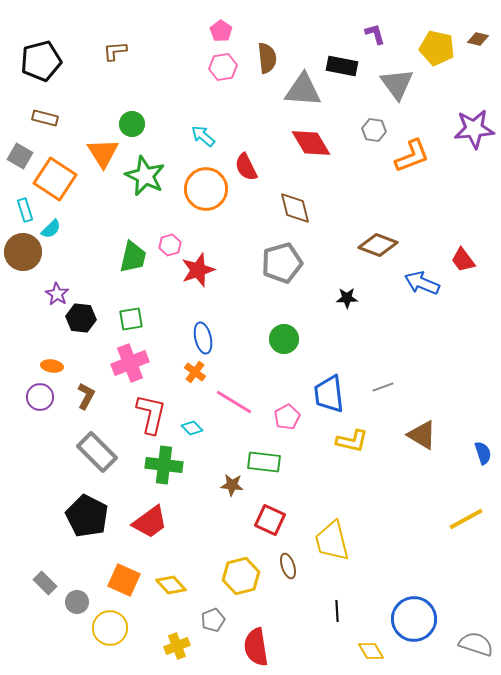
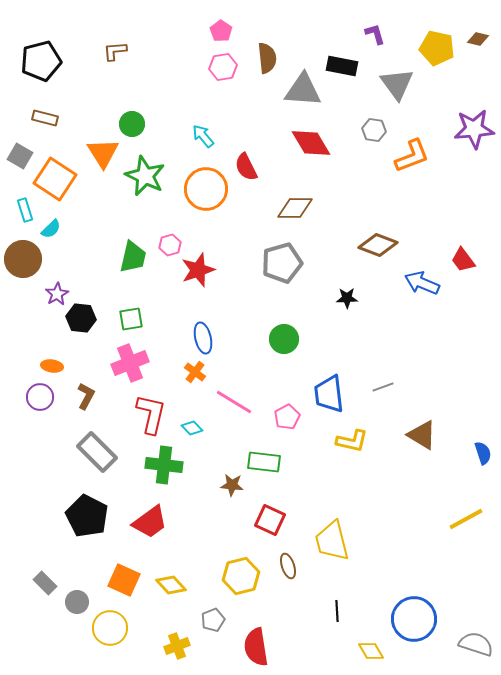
cyan arrow at (203, 136): rotated 10 degrees clockwise
brown diamond at (295, 208): rotated 75 degrees counterclockwise
brown circle at (23, 252): moved 7 px down
purple star at (57, 294): rotated 10 degrees clockwise
